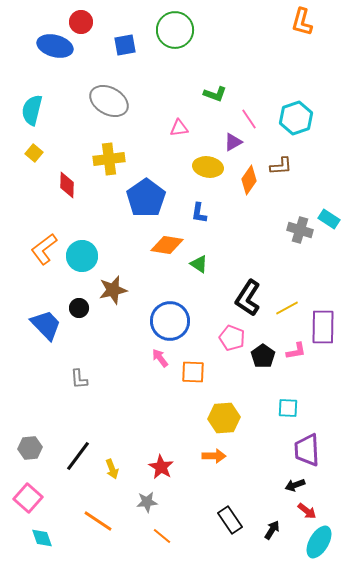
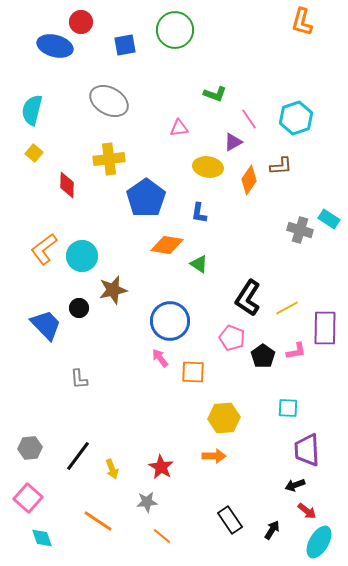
purple rectangle at (323, 327): moved 2 px right, 1 px down
